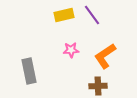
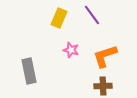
yellow rectangle: moved 5 px left, 3 px down; rotated 54 degrees counterclockwise
pink star: rotated 21 degrees clockwise
orange L-shape: rotated 16 degrees clockwise
brown cross: moved 5 px right
